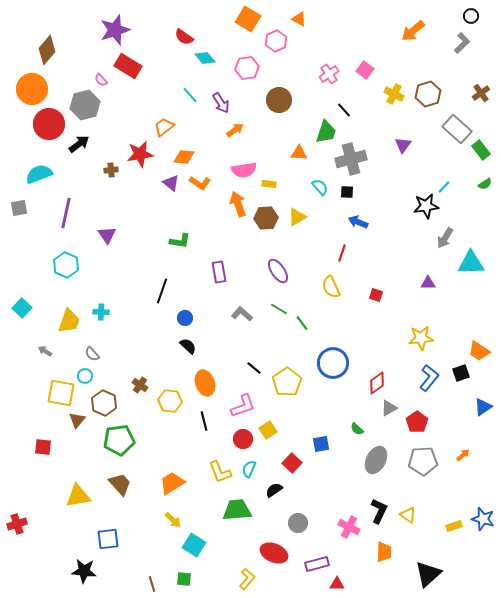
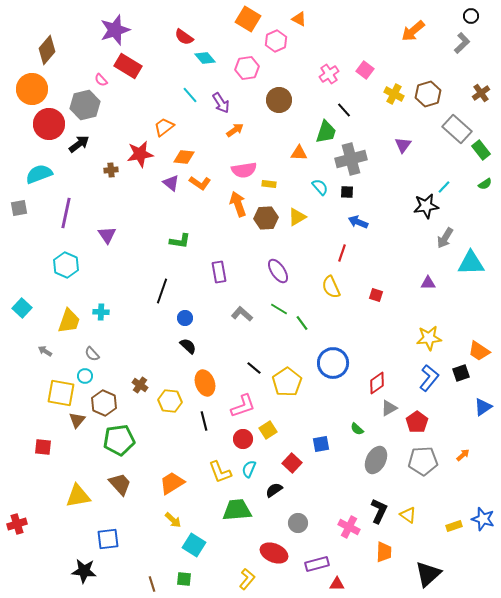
yellow star at (421, 338): moved 8 px right
